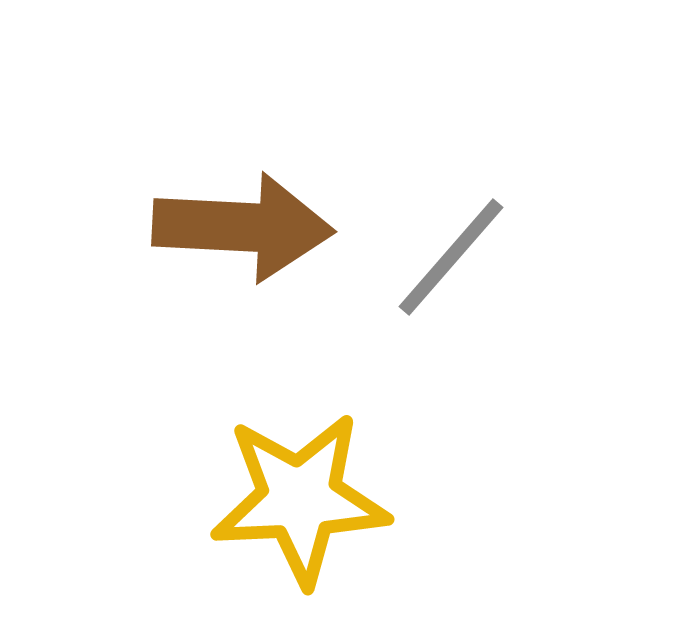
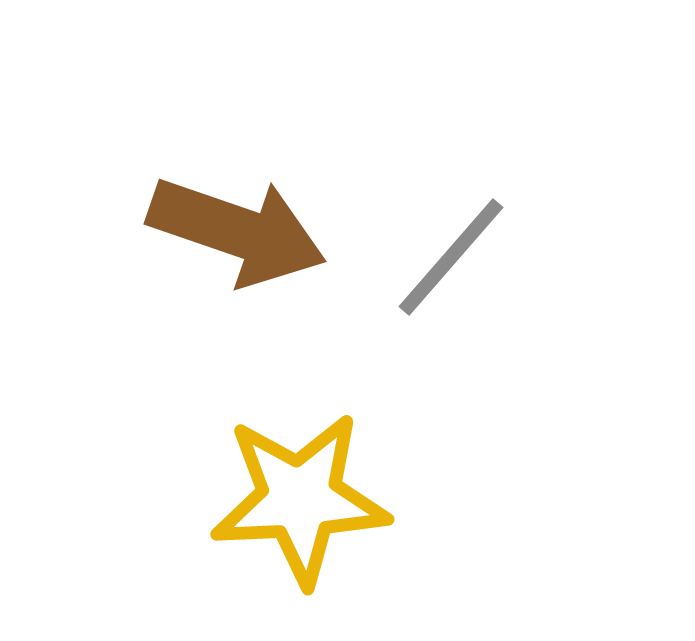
brown arrow: moved 6 px left, 4 px down; rotated 16 degrees clockwise
